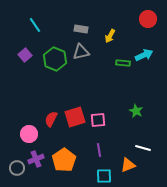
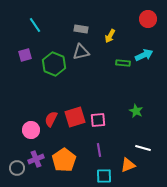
purple square: rotated 24 degrees clockwise
green hexagon: moved 1 px left, 5 px down
pink circle: moved 2 px right, 4 px up
